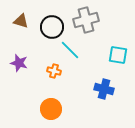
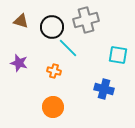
cyan line: moved 2 px left, 2 px up
orange circle: moved 2 px right, 2 px up
